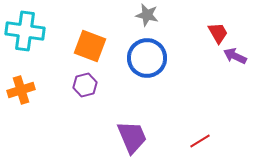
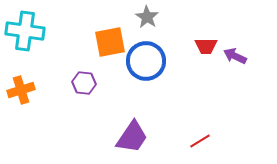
gray star: moved 2 px down; rotated 20 degrees clockwise
red trapezoid: moved 12 px left, 13 px down; rotated 120 degrees clockwise
orange square: moved 20 px right, 4 px up; rotated 32 degrees counterclockwise
blue circle: moved 1 px left, 3 px down
purple hexagon: moved 1 px left, 2 px up; rotated 20 degrees clockwise
purple trapezoid: rotated 57 degrees clockwise
